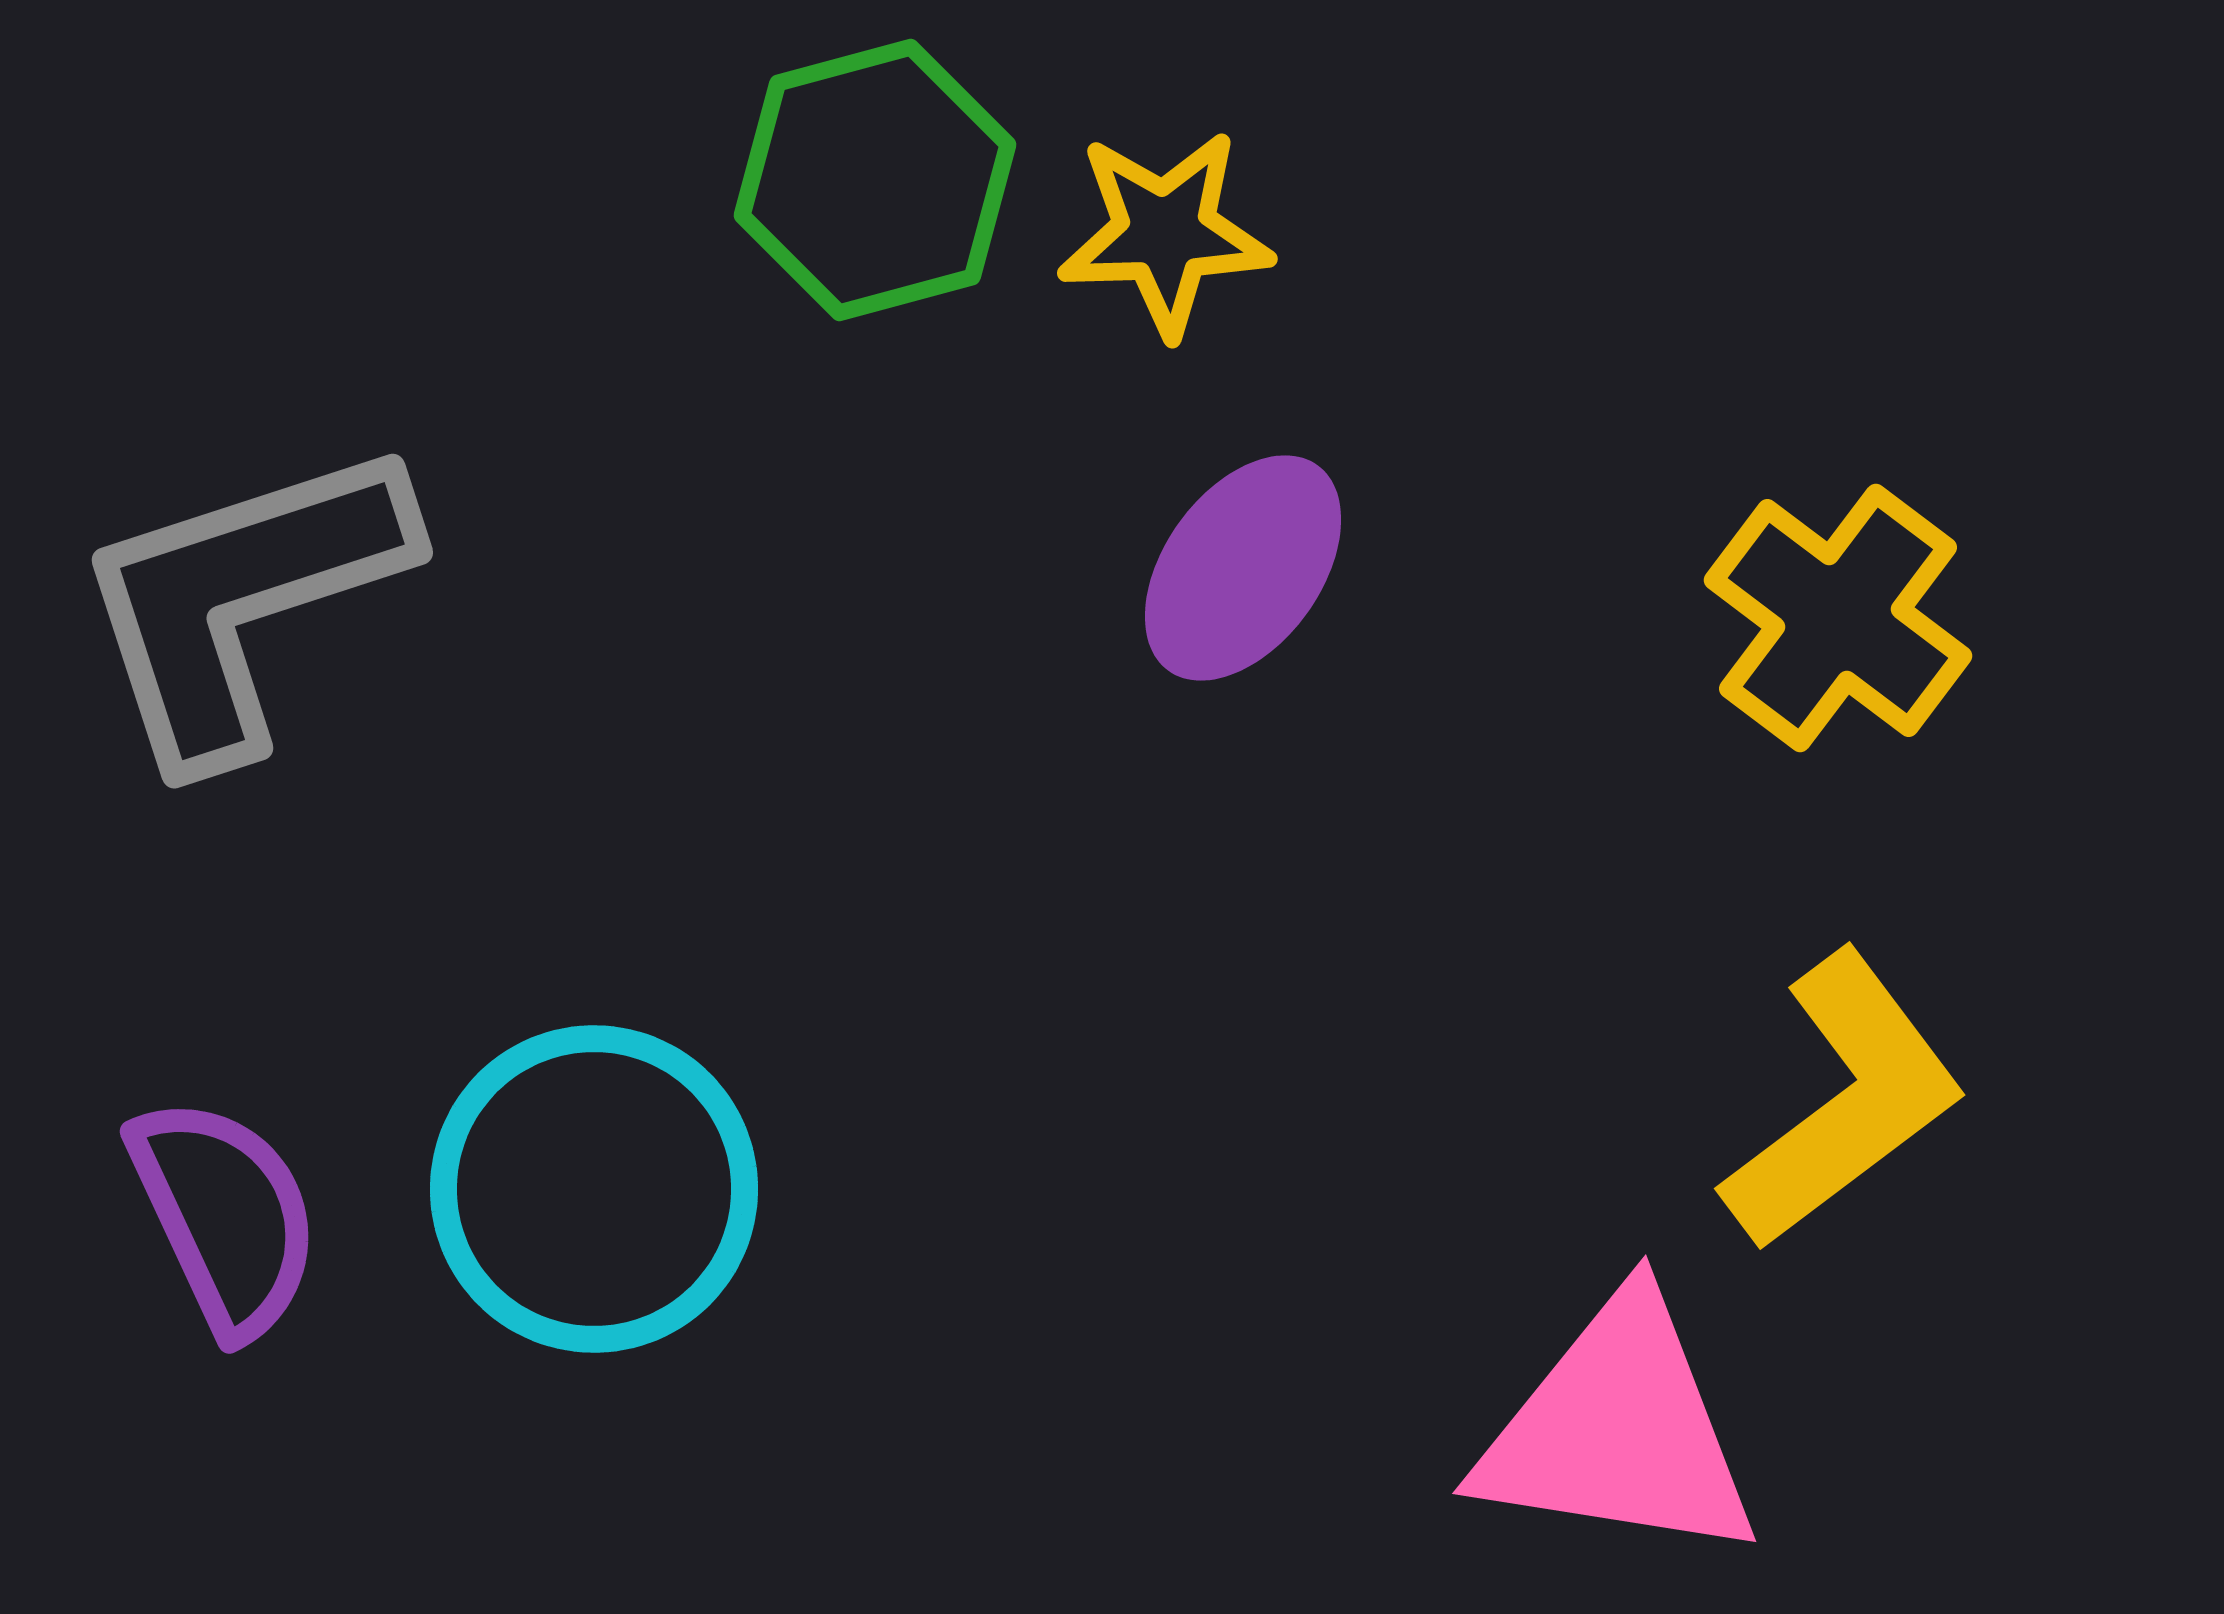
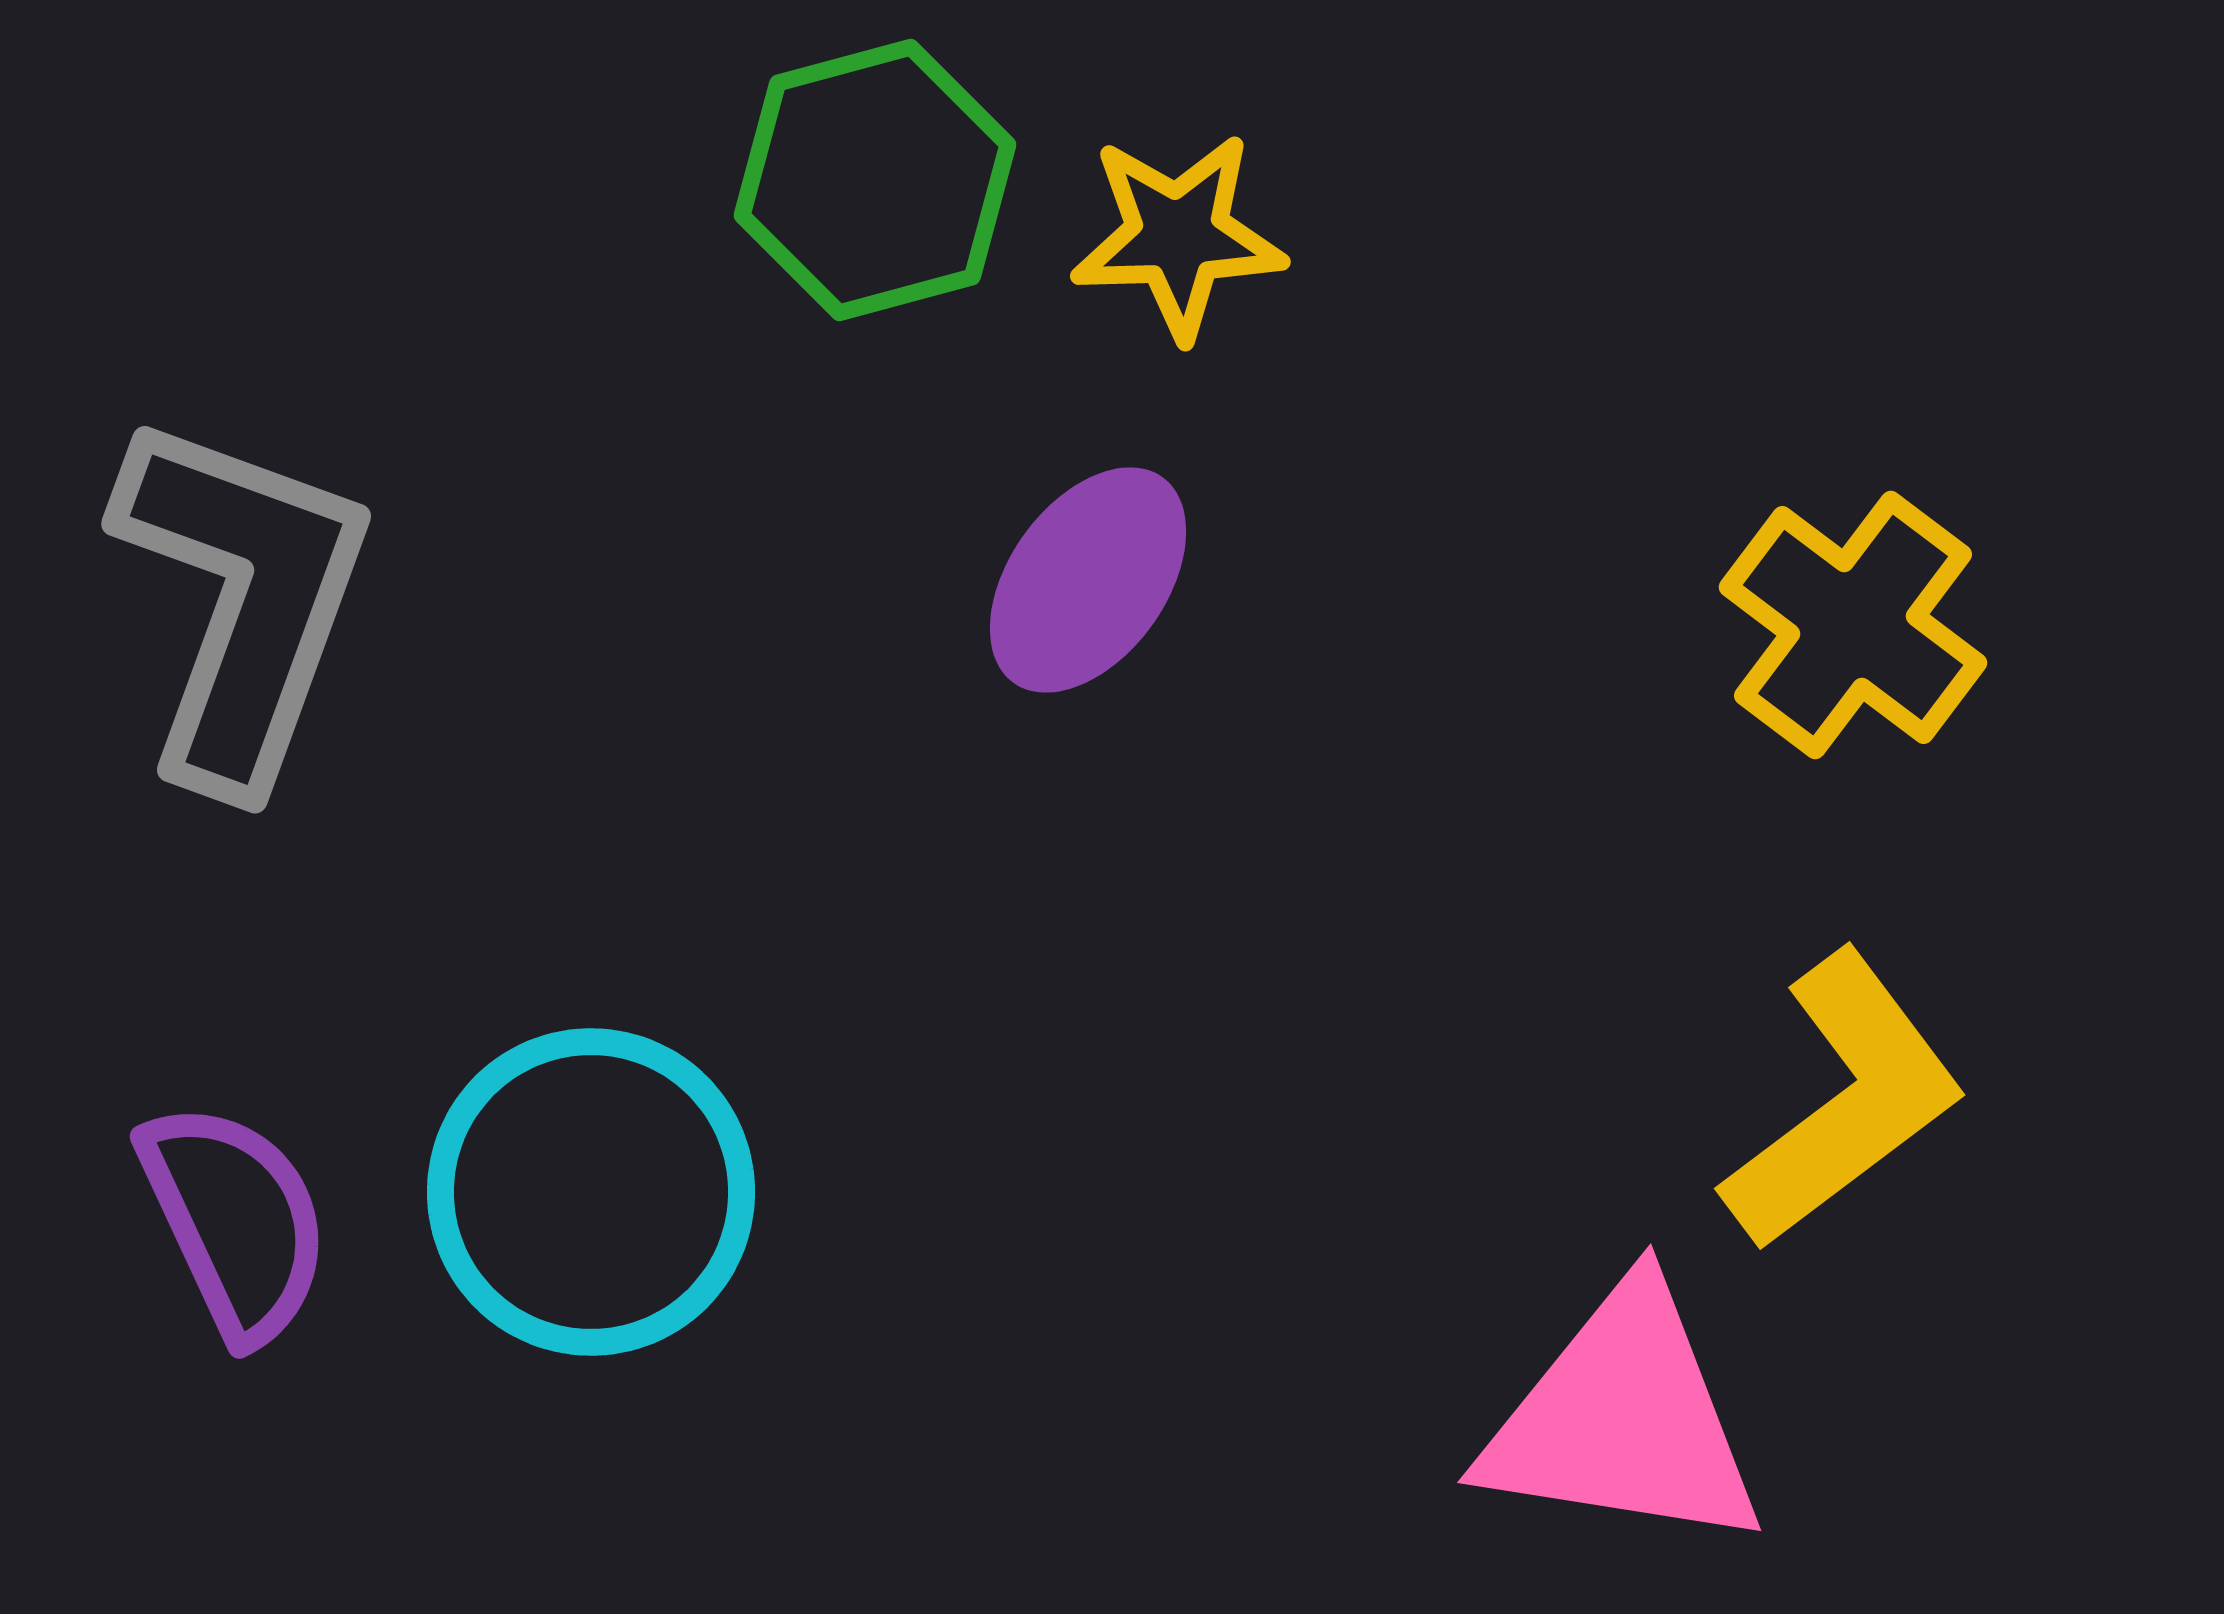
yellow star: moved 13 px right, 3 px down
purple ellipse: moved 155 px left, 12 px down
gray L-shape: rotated 128 degrees clockwise
yellow cross: moved 15 px right, 7 px down
cyan circle: moved 3 px left, 3 px down
purple semicircle: moved 10 px right, 5 px down
pink triangle: moved 5 px right, 11 px up
